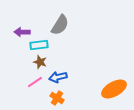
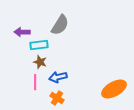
pink line: rotated 56 degrees counterclockwise
